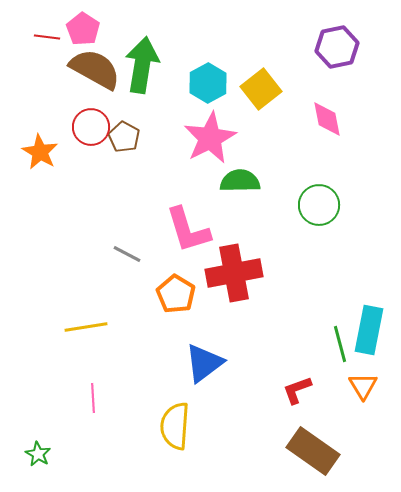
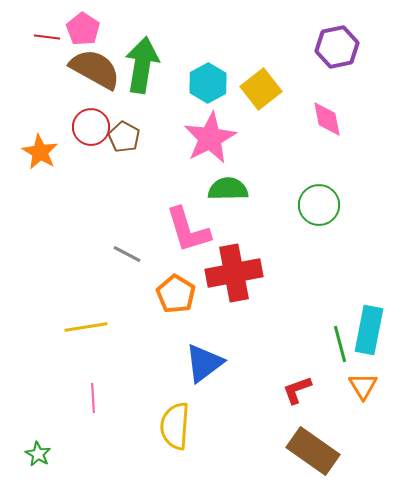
green semicircle: moved 12 px left, 8 px down
